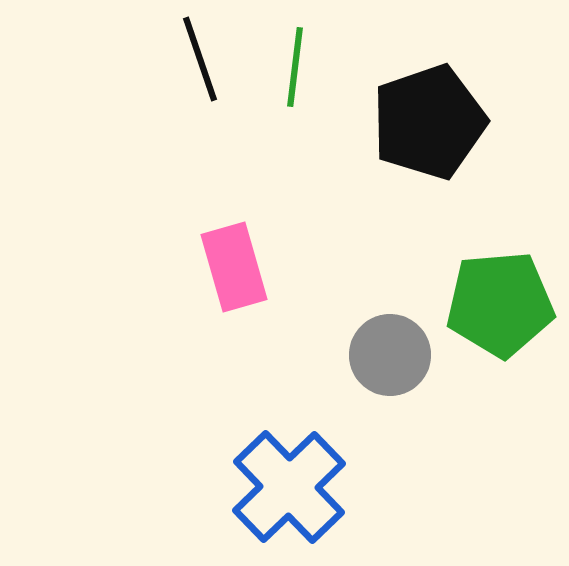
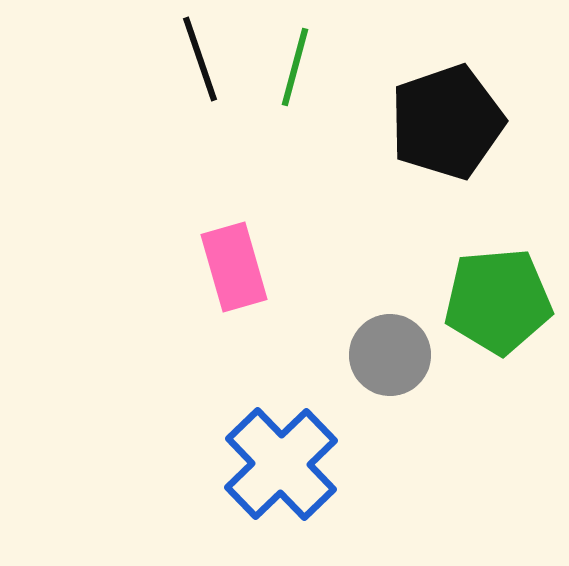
green line: rotated 8 degrees clockwise
black pentagon: moved 18 px right
green pentagon: moved 2 px left, 3 px up
blue cross: moved 8 px left, 23 px up
